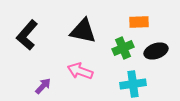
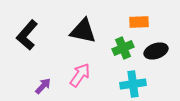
pink arrow: moved 4 px down; rotated 105 degrees clockwise
